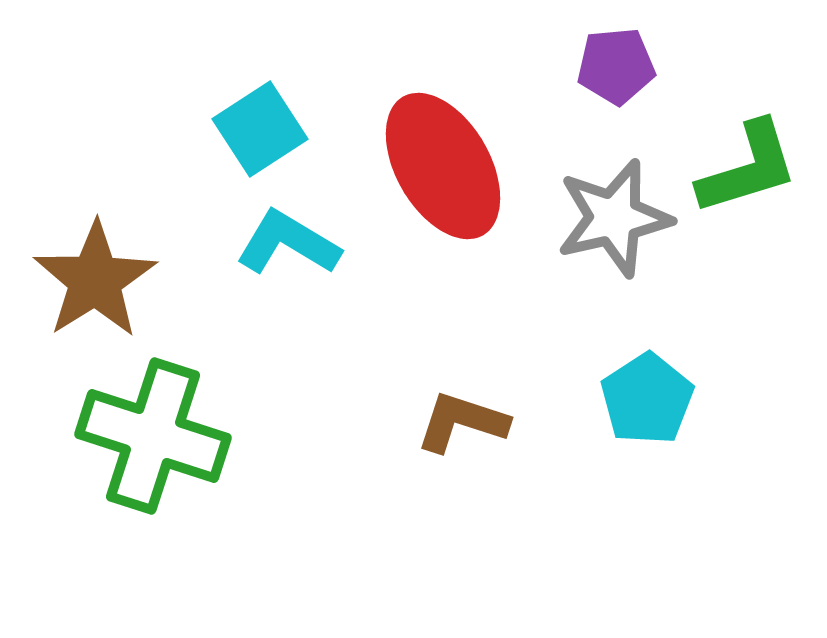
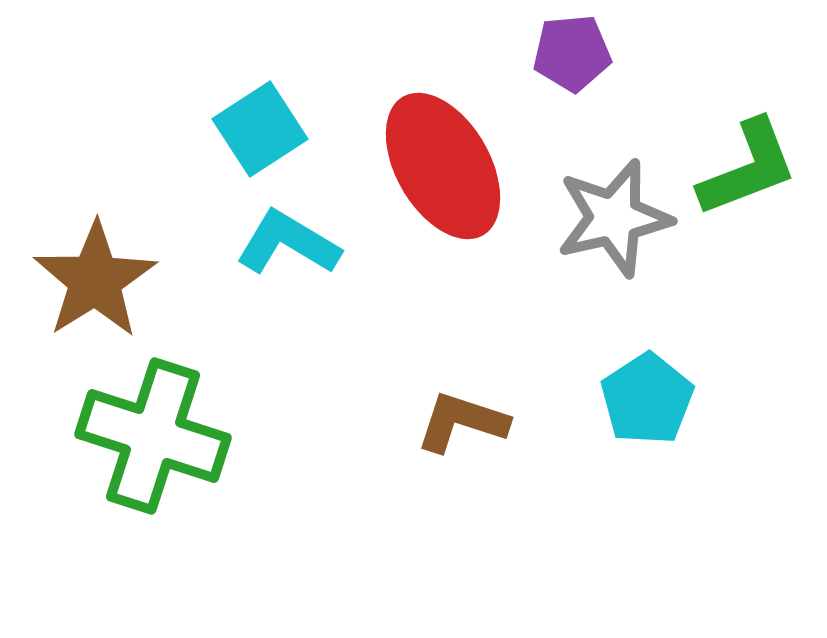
purple pentagon: moved 44 px left, 13 px up
green L-shape: rotated 4 degrees counterclockwise
